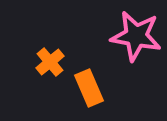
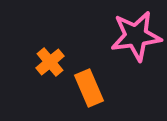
pink star: rotated 18 degrees counterclockwise
